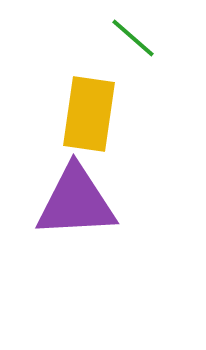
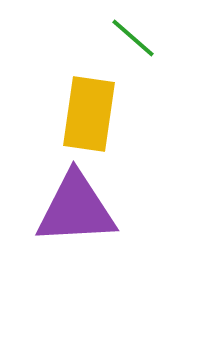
purple triangle: moved 7 px down
